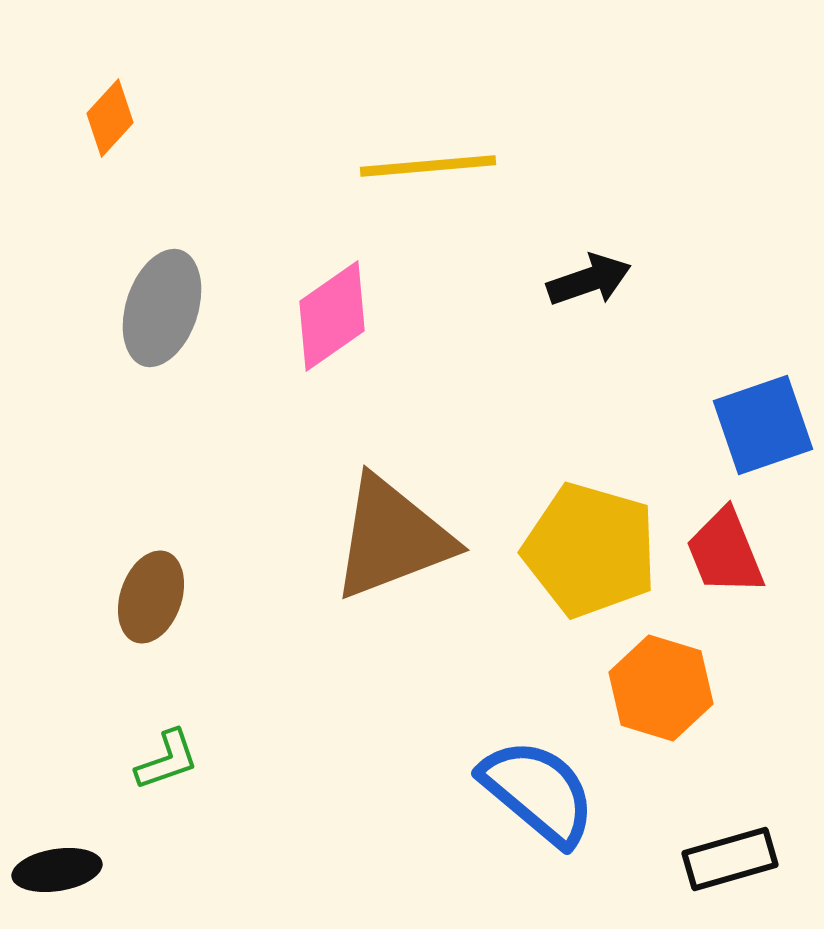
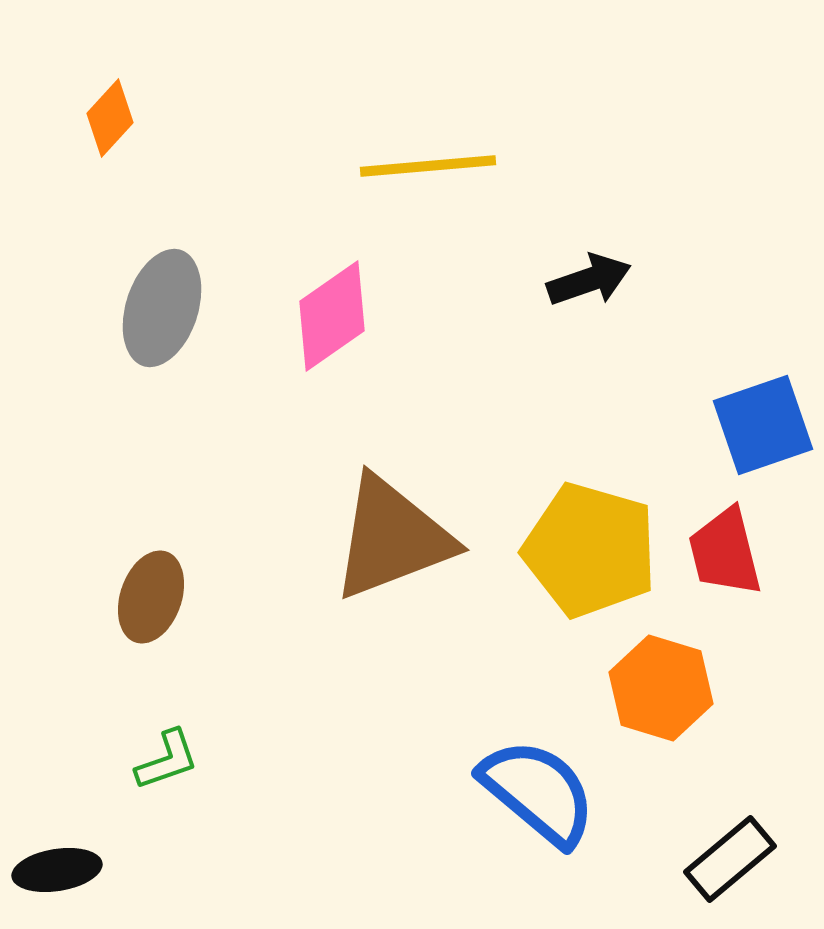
red trapezoid: rotated 8 degrees clockwise
black rectangle: rotated 24 degrees counterclockwise
